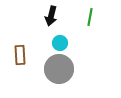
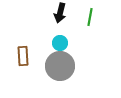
black arrow: moved 9 px right, 3 px up
brown rectangle: moved 3 px right, 1 px down
gray circle: moved 1 px right, 3 px up
